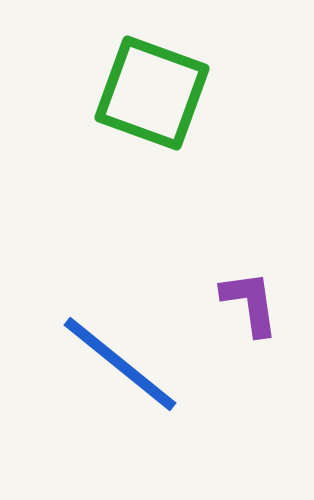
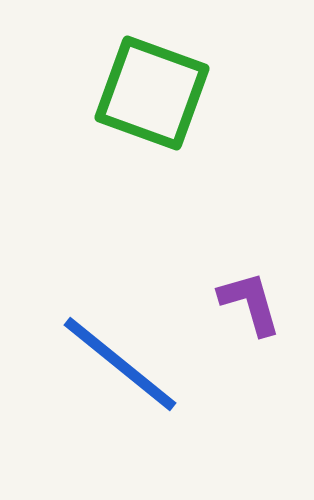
purple L-shape: rotated 8 degrees counterclockwise
